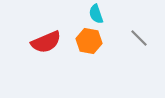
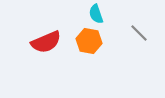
gray line: moved 5 px up
